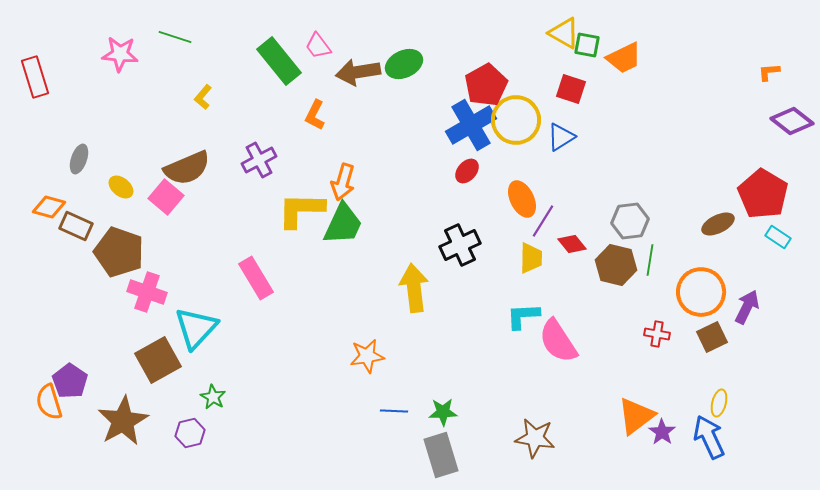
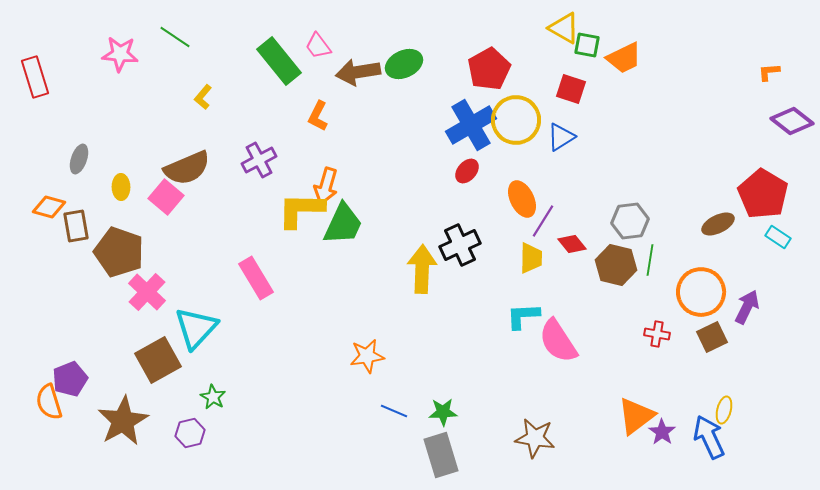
yellow triangle at (564, 33): moved 5 px up
green line at (175, 37): rotated 16 degrees clockwise
red pentagon at (486, 85): moved 3 px right, 16 px up
orange L-shape at (315, 115): moved 3 px right, 1 px down
orange arrow at (343, 182): moved 17 px left, 4 px down
yellow ellipse at (121, 187): rotated 50 degrees clockwise
brown rectangle at (76, 226): rotated 56 degrees clockwise
yellow arrow at (414, 288): moved 8 px right, 19 px up; rotated 9 degrees clockwise
pink cross at (147, 292): rotated 24 degrees clockwise
purple pentagon at (70, 381): moved 2 px up; rotated 16 degrees clockwise
yellow ellipse at (719, 403): moved 5 px right, 7 px down
blue line at (394, 411): rotated 20 degrees clockwise
